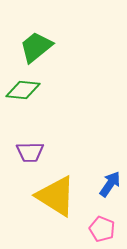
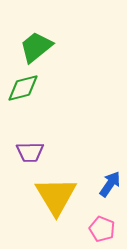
green diamond: moved 2 px up; rotated 20 degrees counterclockwise
yellow triangle: rotated 27 degrees clockwise
